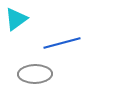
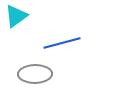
cyan triangle: moved 3 px up
